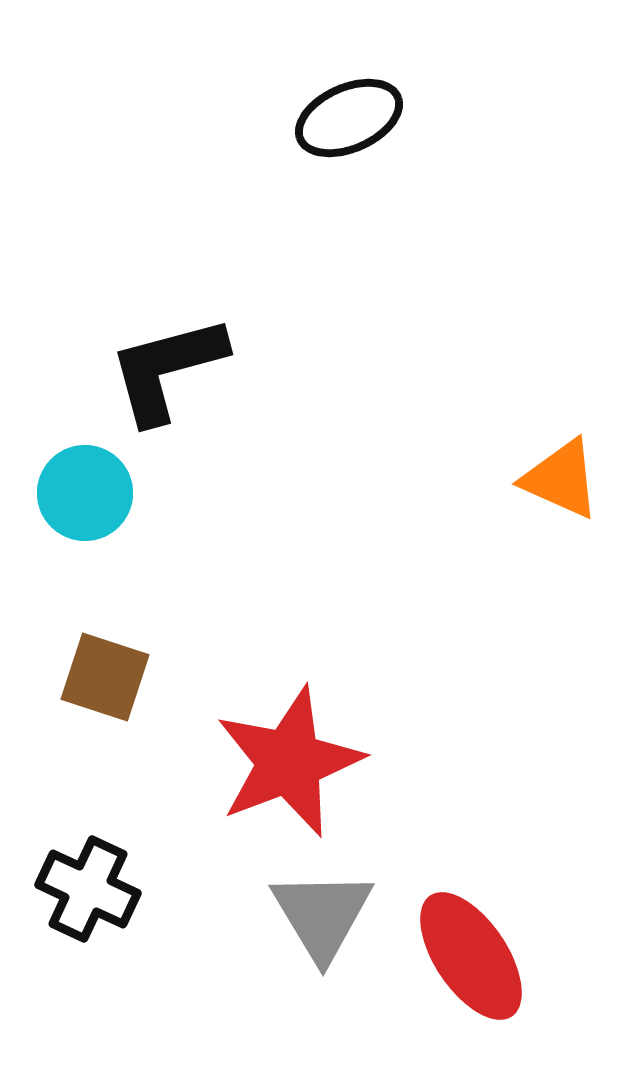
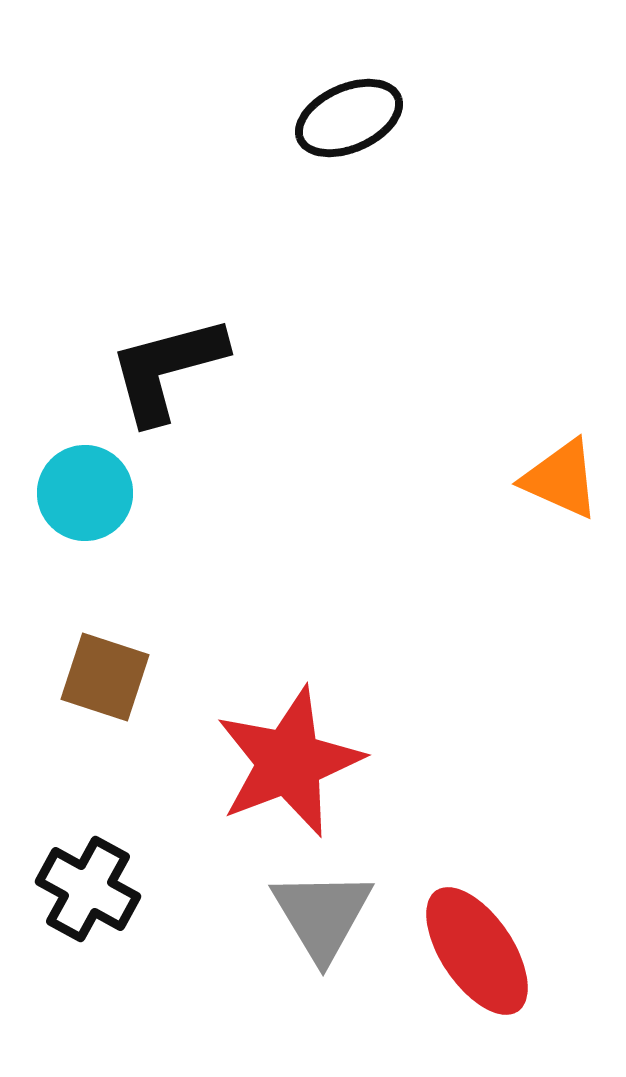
black cross: rotated 4 degrees clockwise
red ellipse: moved 6 px right, 5 px up
